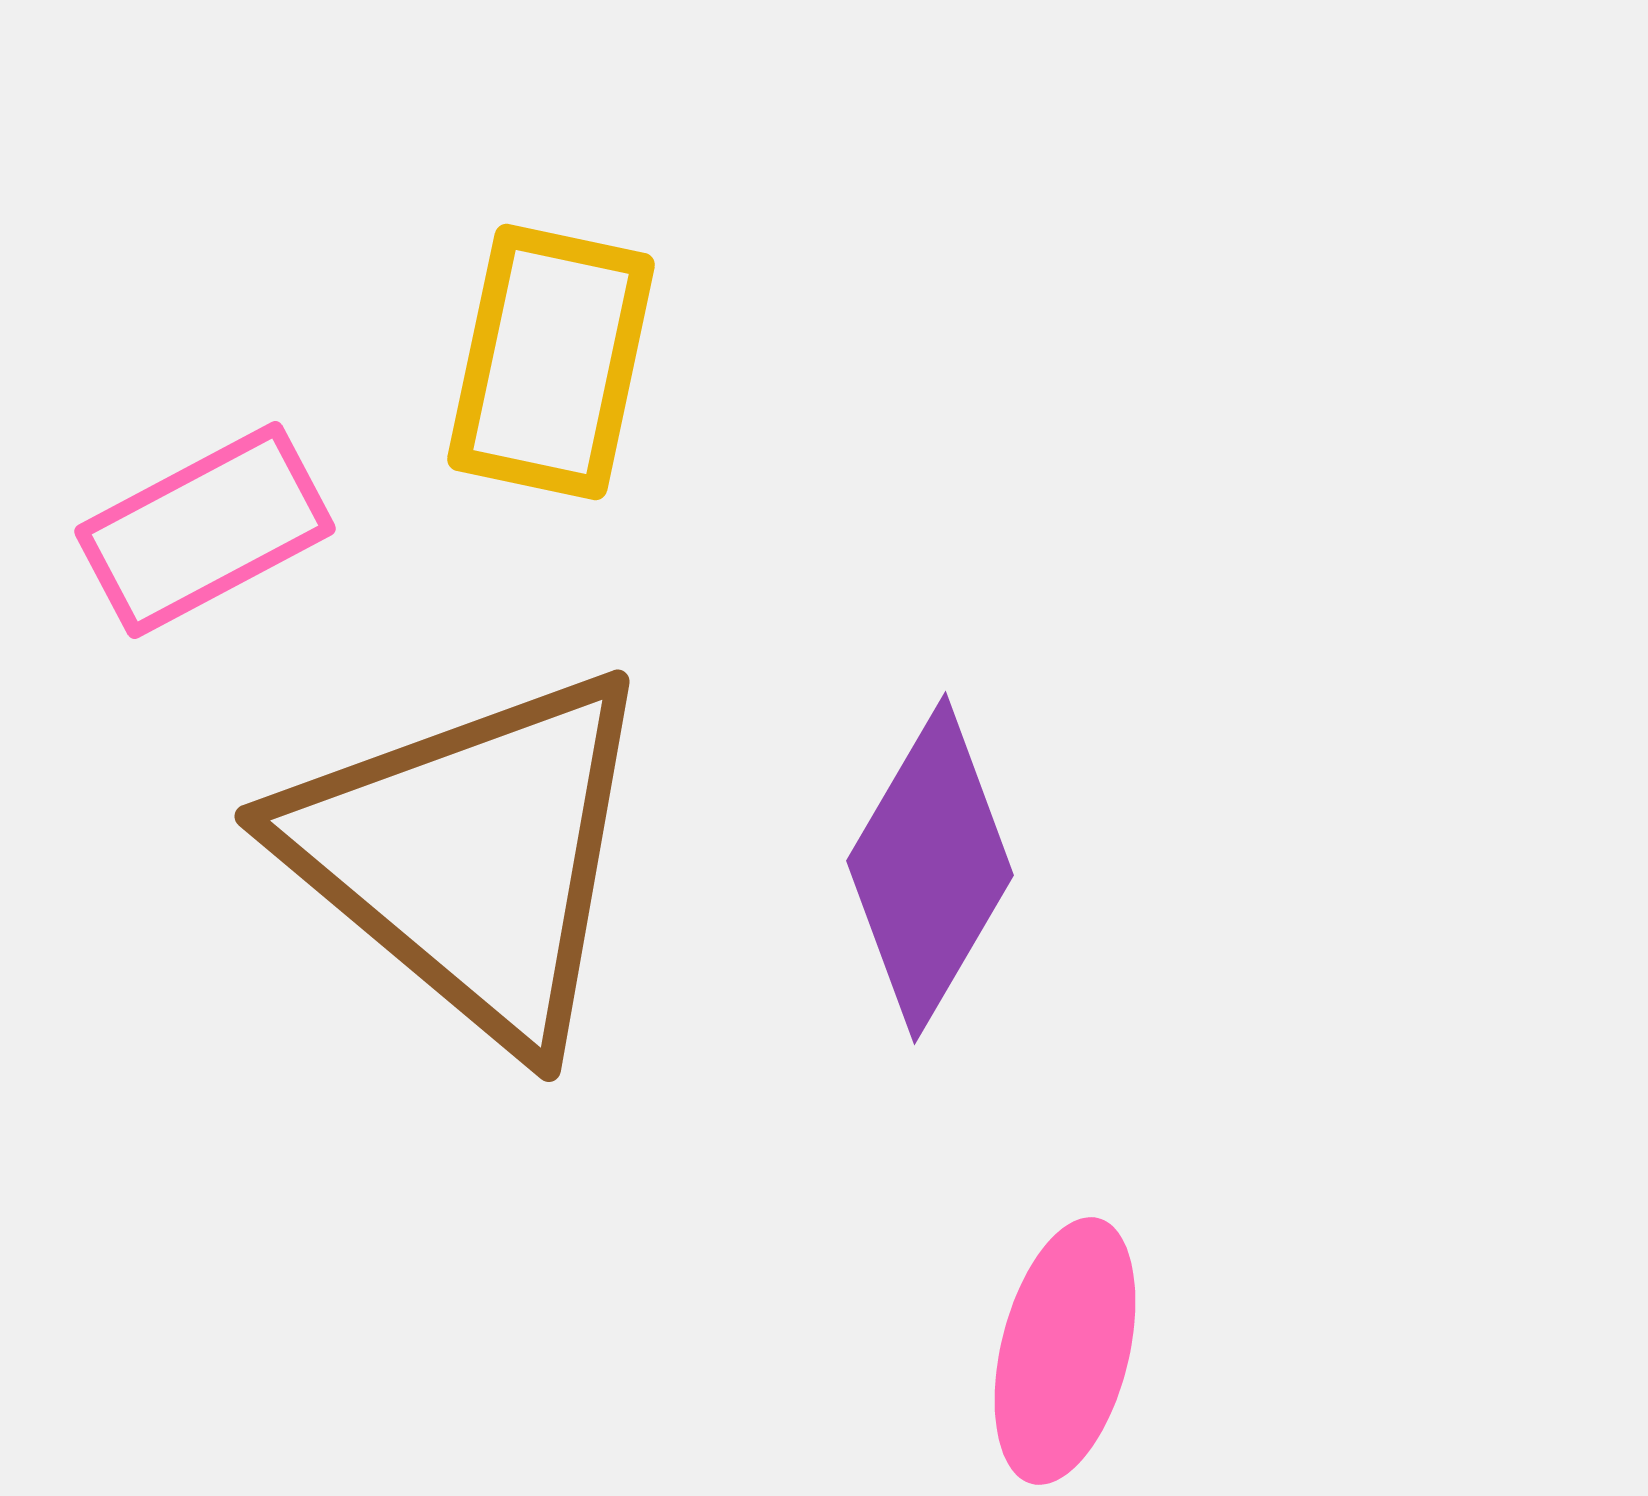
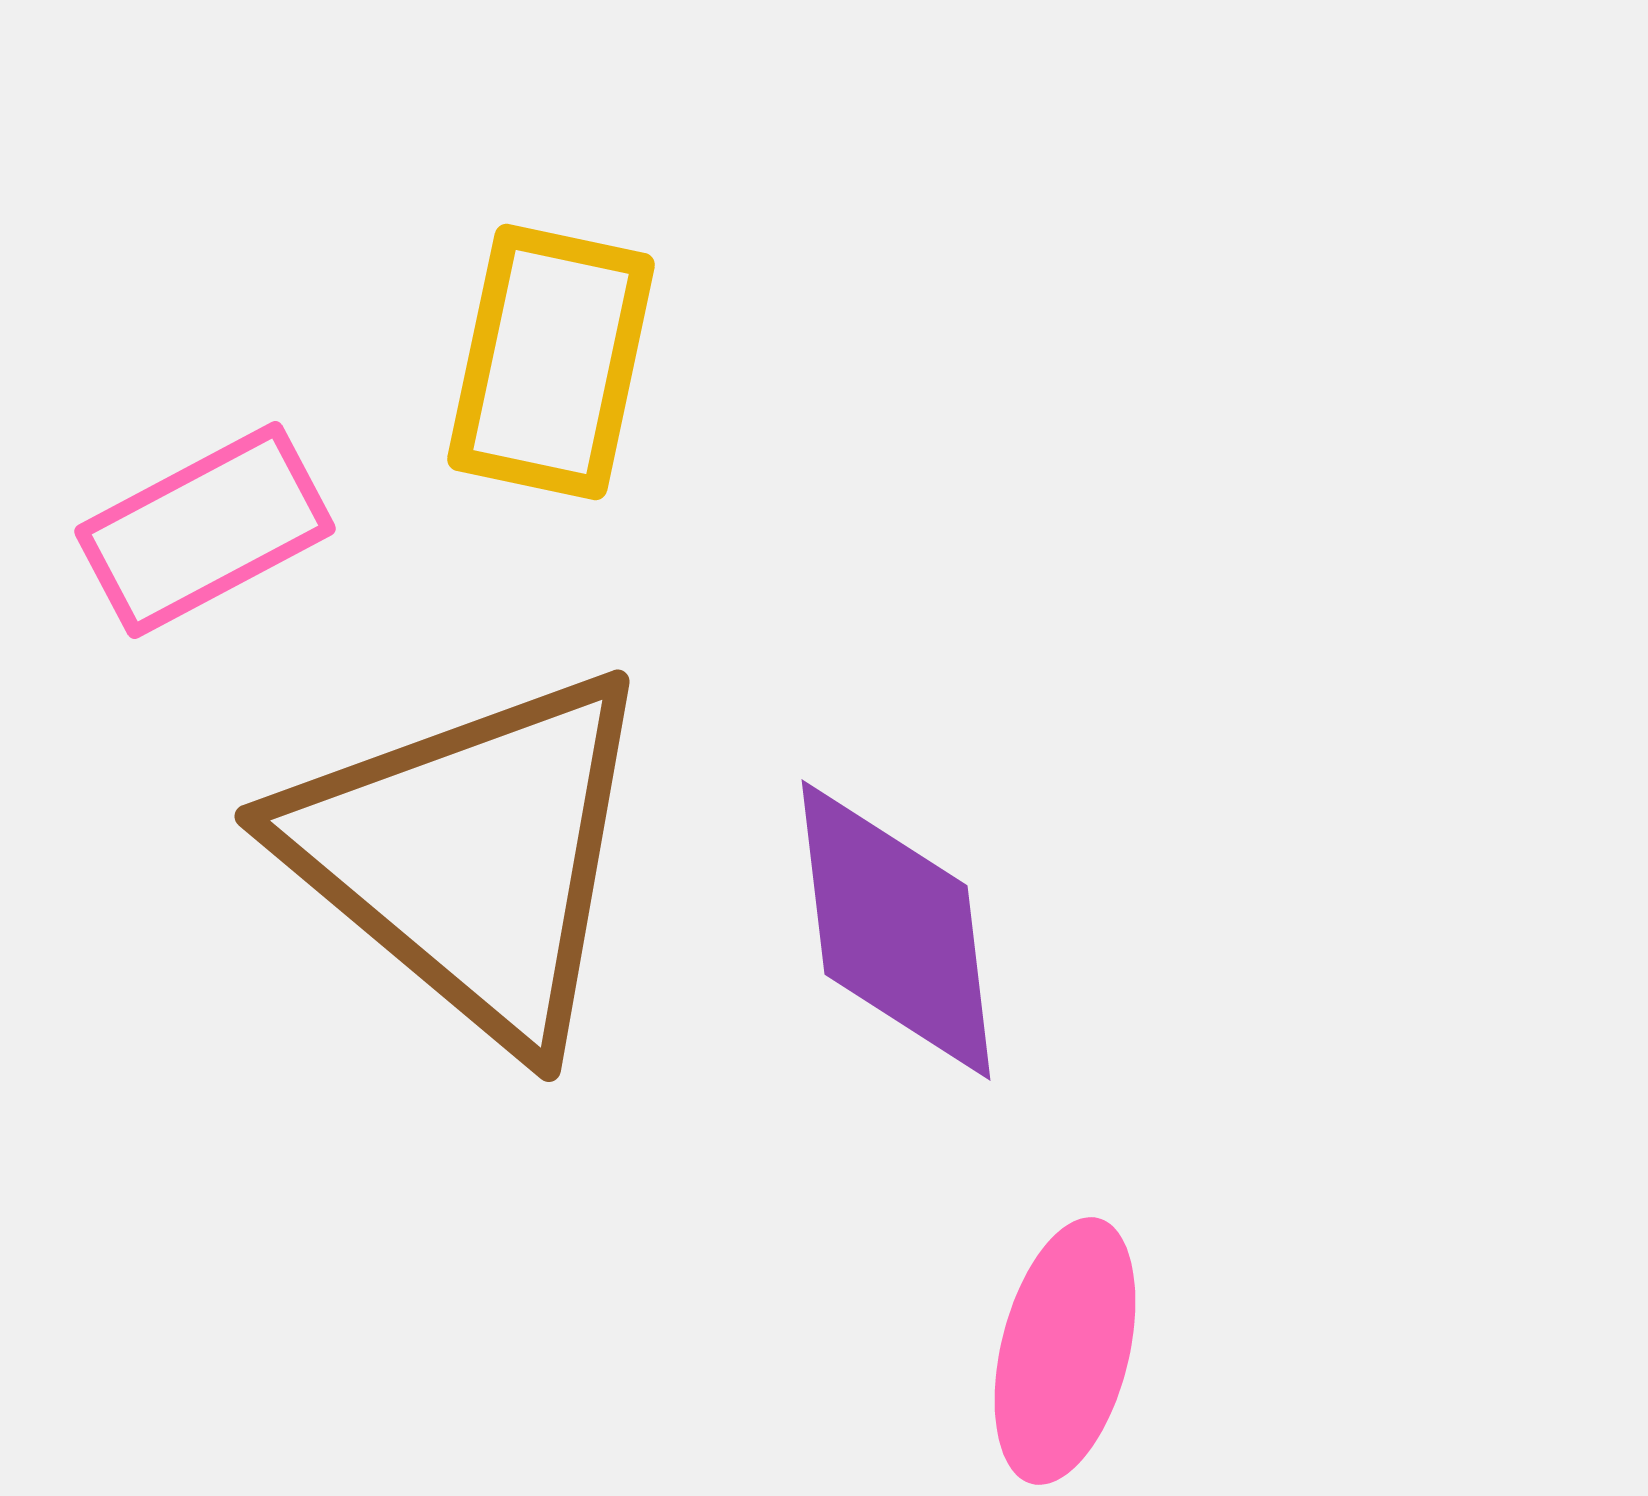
purple diamond: moved 34 px left, 62 px down; rotated 37 degrees counterclockwise
